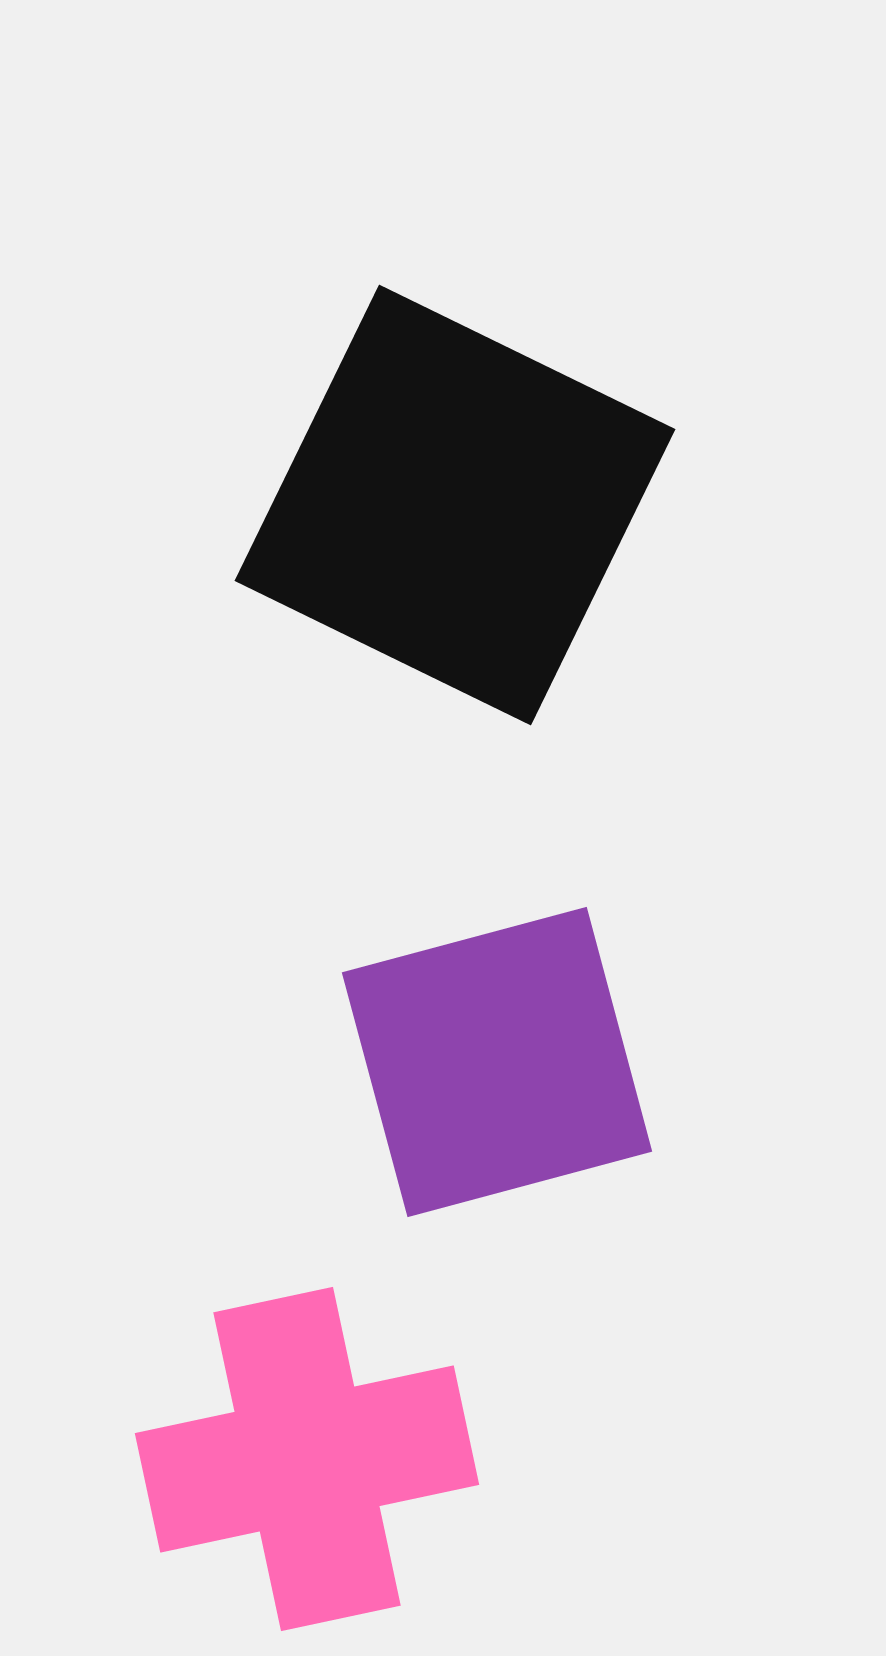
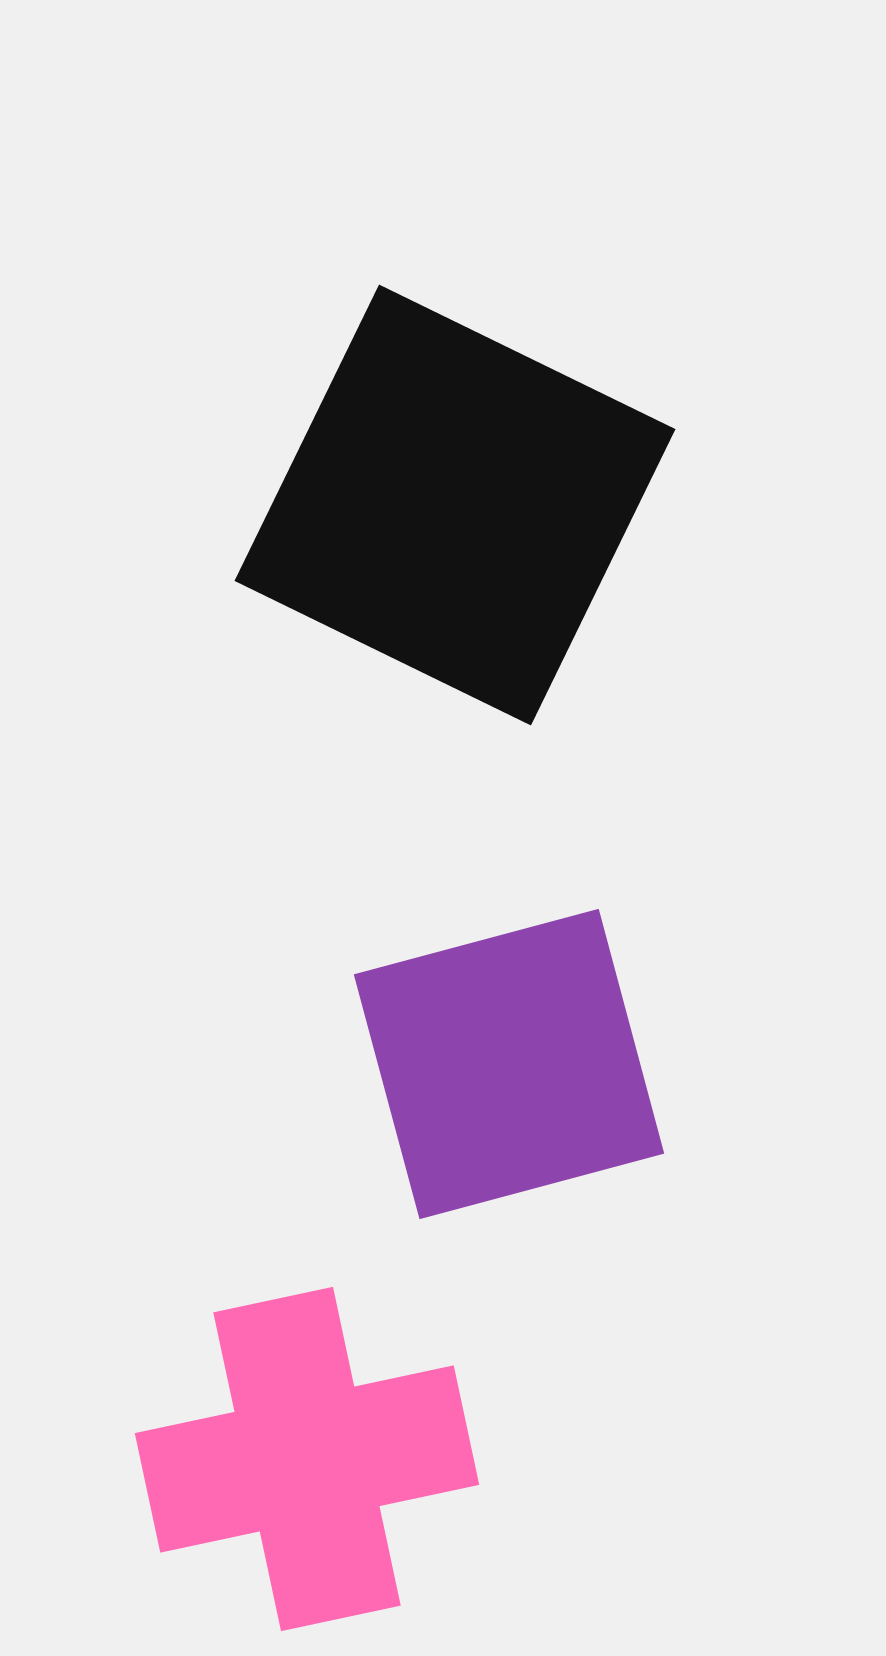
purple square: moved 12 px right, 2 px down
